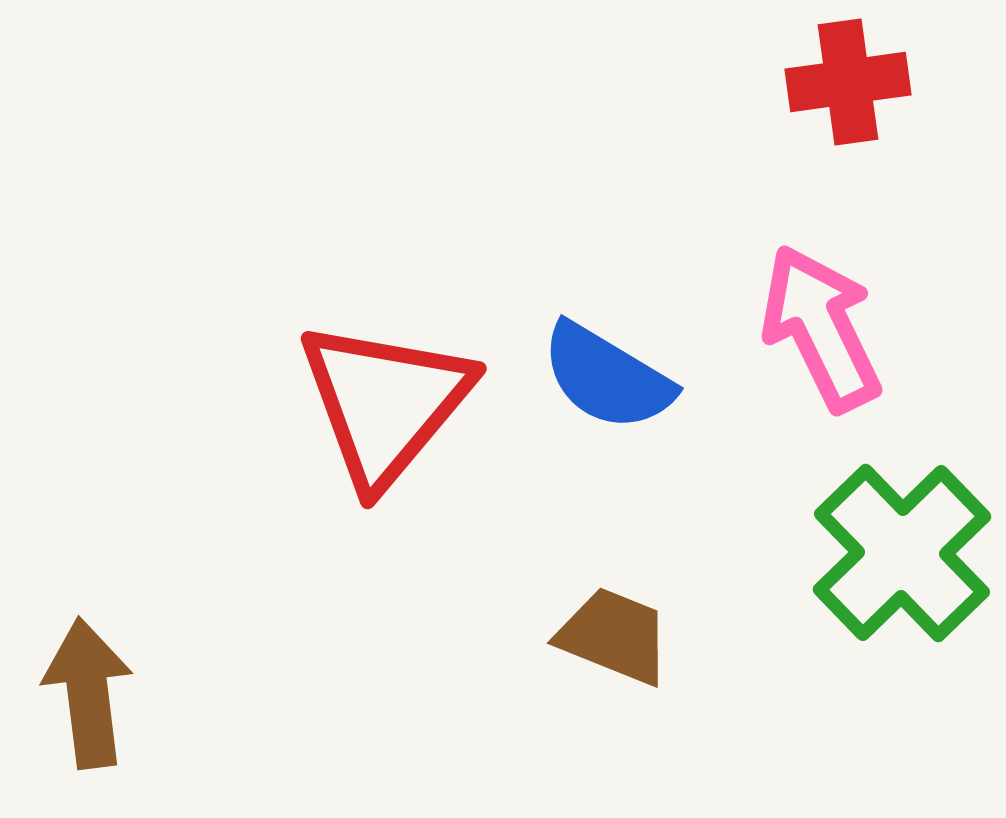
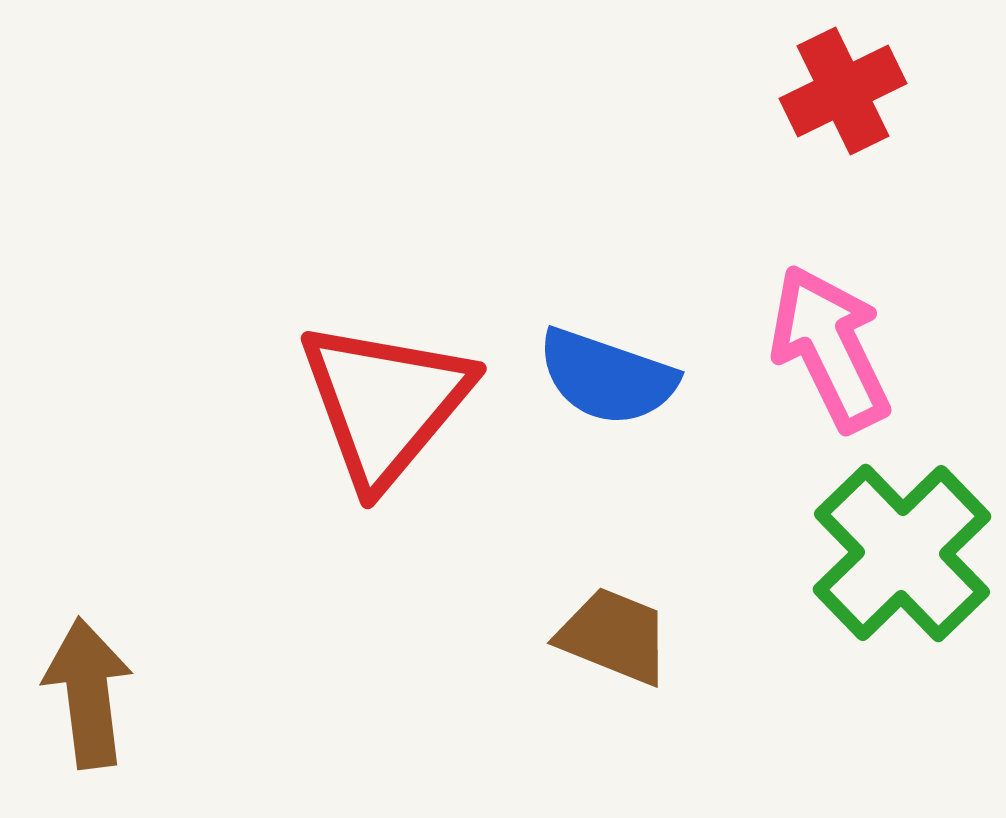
red cross: moved 5 px left, 9 px down; rotated 18 degrees counterclockwise
pink arrow: moved 9 px right, 20 px down
blue semicircle: rotated 12 degrees counterclockwise
